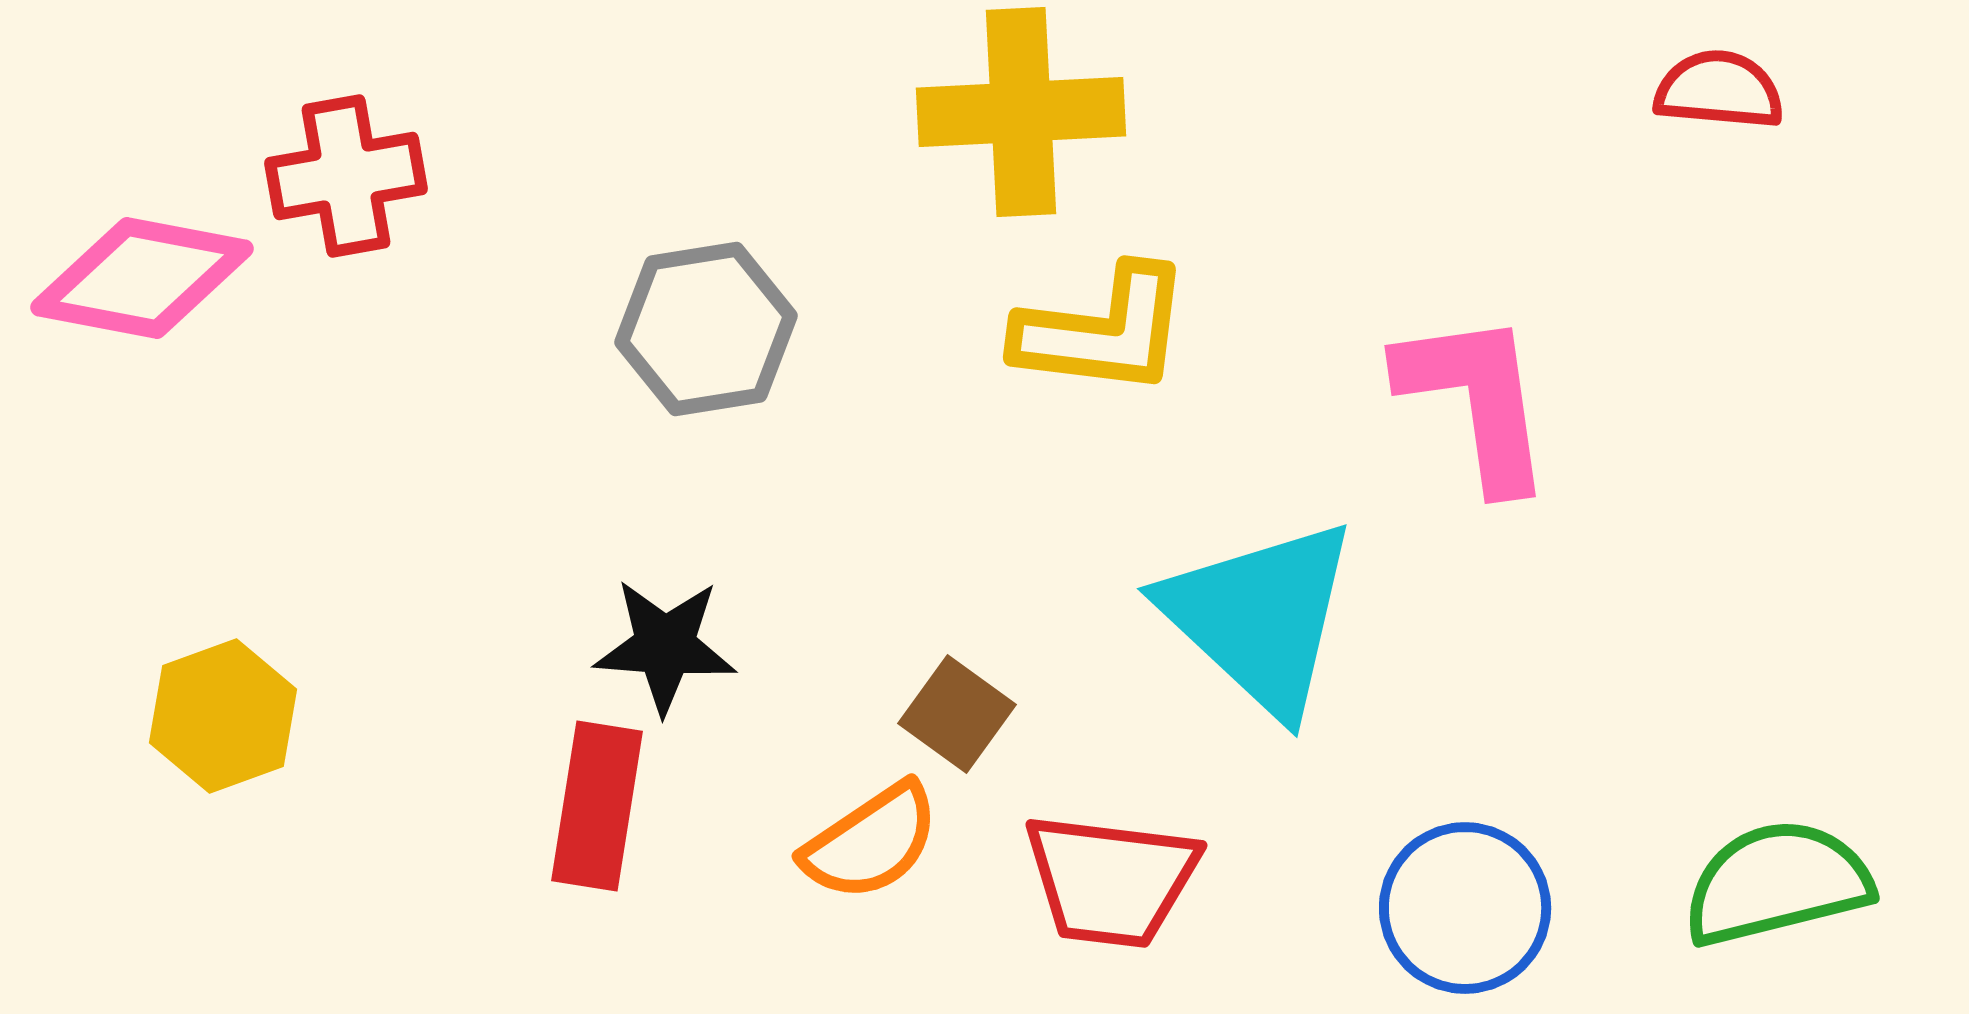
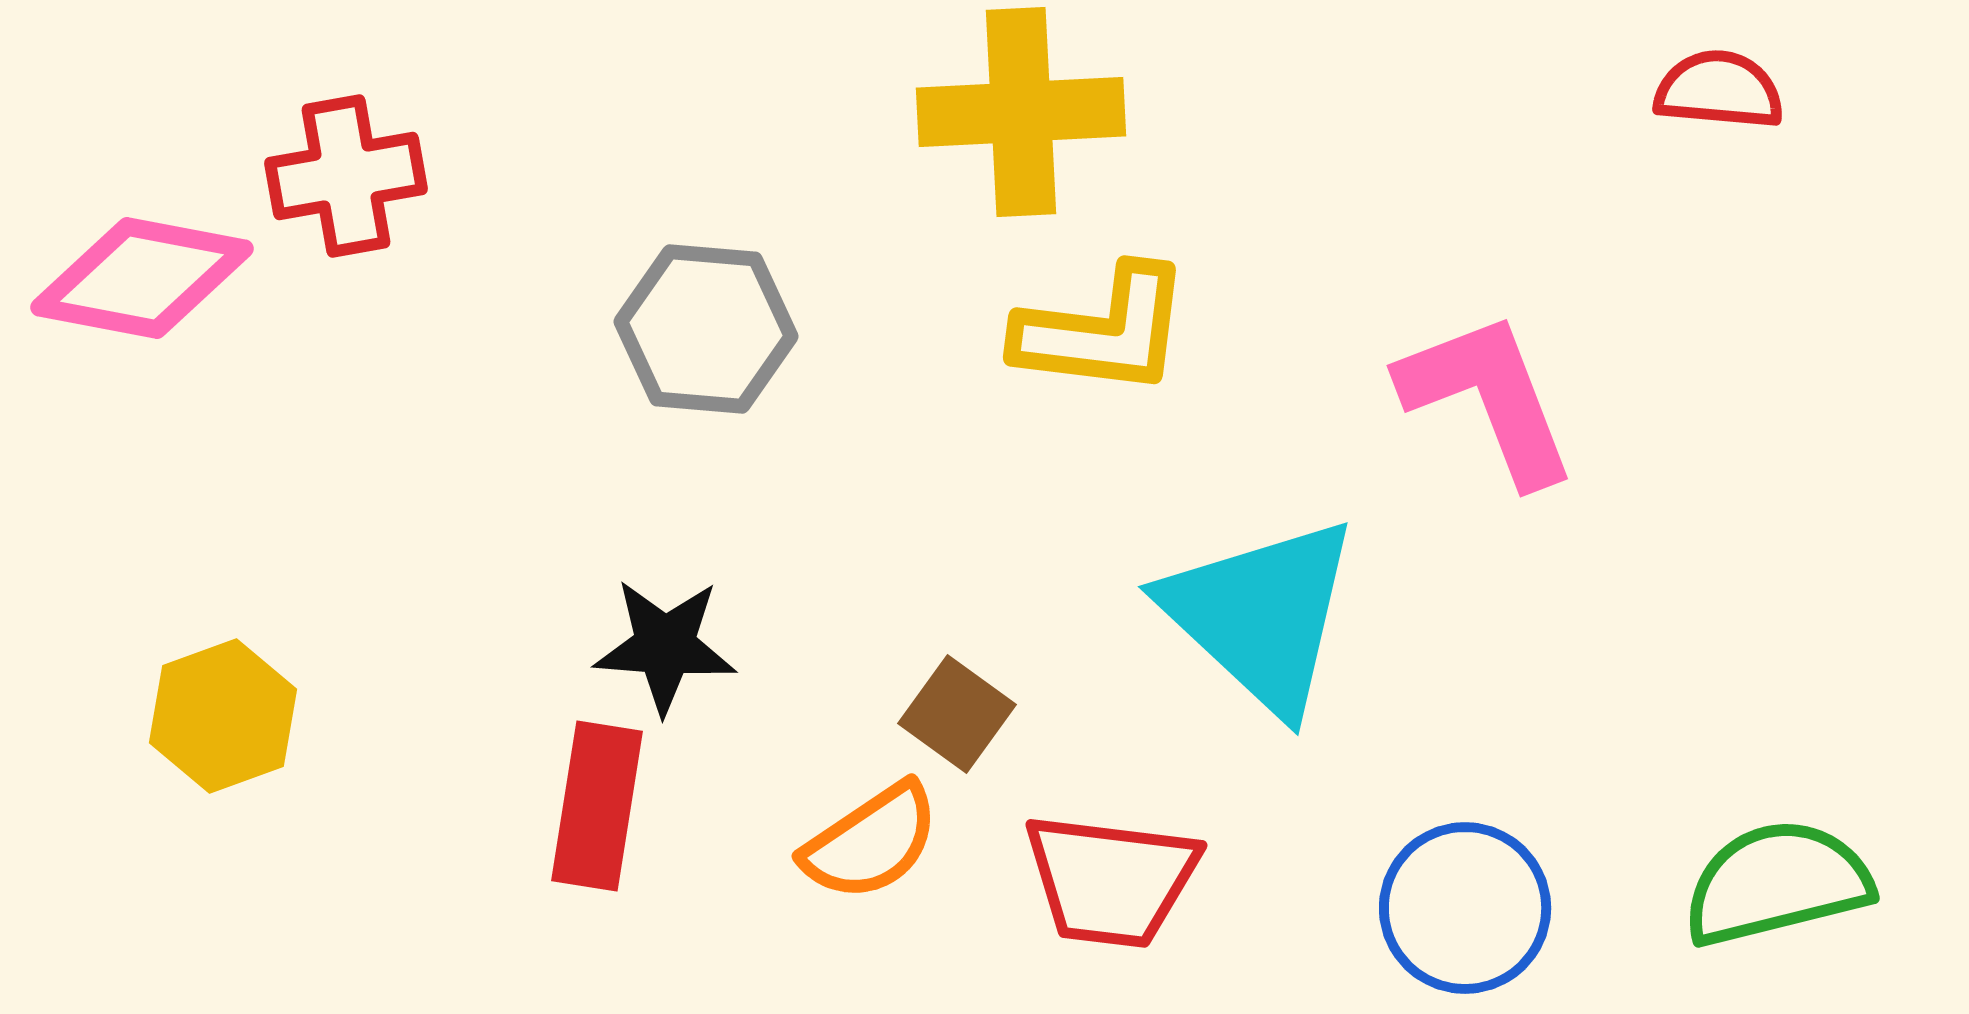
gray hexagon: rotated 14 degrees clockwise
pink L-shape: moved 12 px right, 2 px up; rotated 13 degrees counterclockwise
cyan triangle: moved 1 px right, 2 px up
